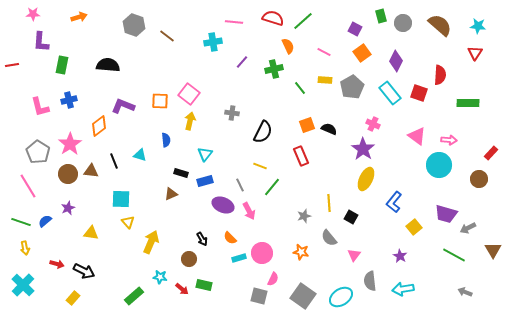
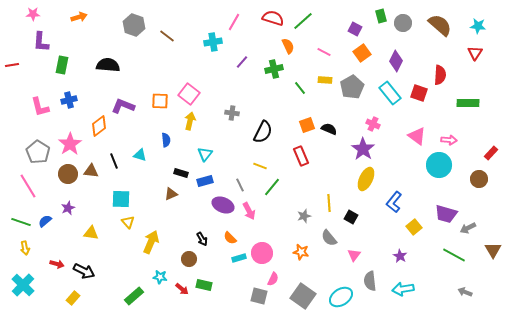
pink line at (234, 22): rotated 66 degrees counterclockwise
